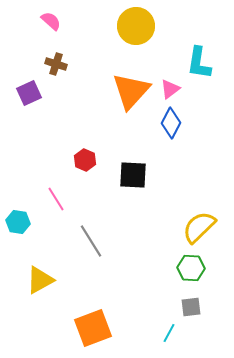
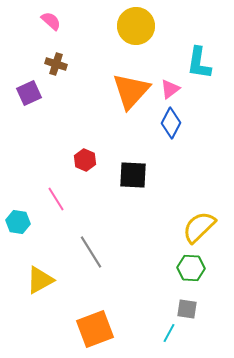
gray line: moved 11 px down
gray square: moved 4 px left, 2 px down; rotated 15 degrees clockwise
orange square: moved 2 px right, 1 px down
